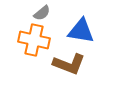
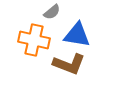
gray semicircle: moved 10 px right, 1 px up
blue triangle: moved 4 px left, 4 px down
